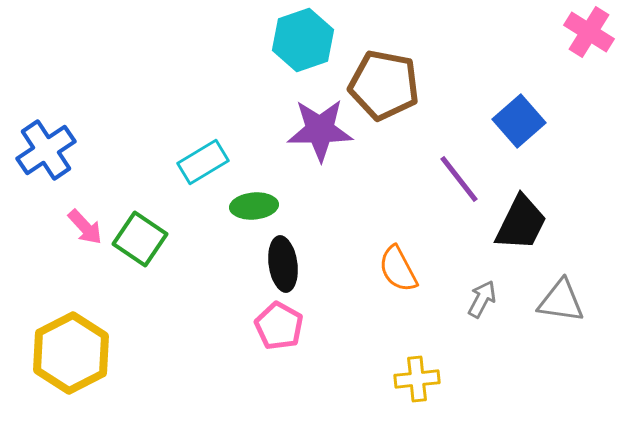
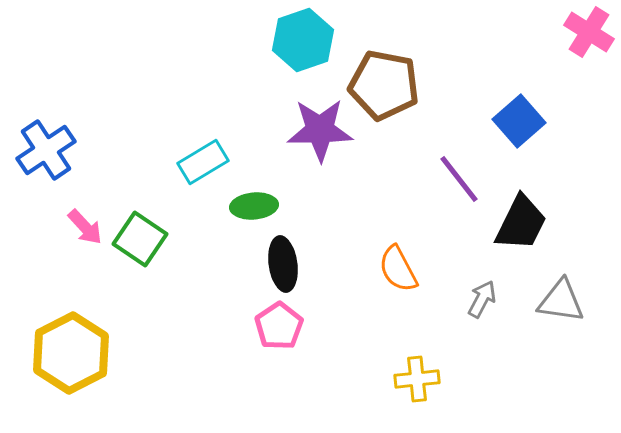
pink pentagon: rotated 9 degrees clockwise
